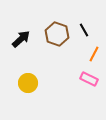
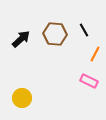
brown hexagon: moved 2 px left; rotated 15 degrees counterclockwise
orange line: moved 1 px right
pink rectangle: moved 2 px down
yellow circle: moved 6 px left, 15 px down
